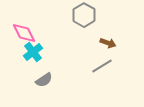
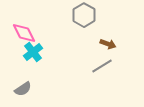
brown arrow: moved 1 px down
gray semicircle: moved 21 px left, 9 px down
